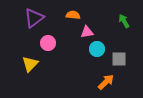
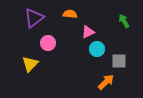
orange semicircle: moved 3 px left, 1 px up
pink triangle: moved 1 px right; rotated 16 degrees counterclockwise
gray square: moved 2 px down
